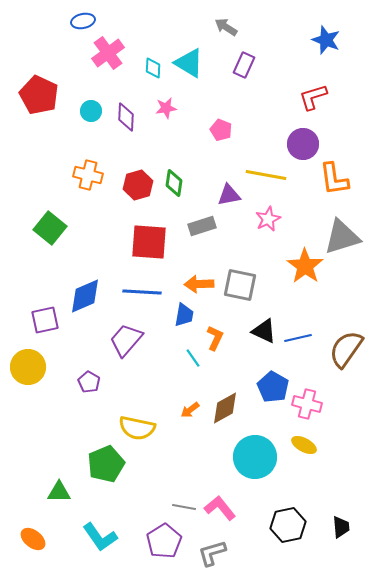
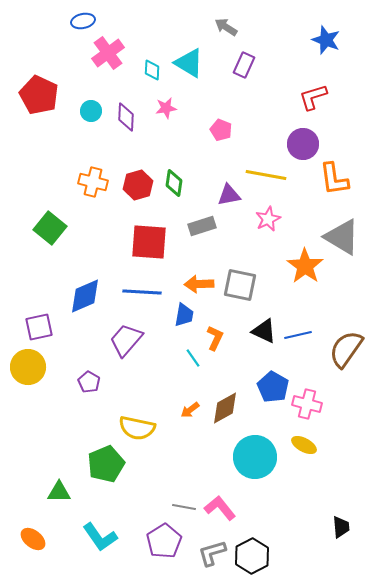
cyan diamond at (153, 68): moved 1 px left, 2 px down
orange cross at (88, 175): moved 5 px right, 7 px down
gray triangle at (342, 237): rotated 48 degrees clockwise
purple square at (45, 320): moved 6 px left, 7 px down
blue line at (298, 338): moved 3 px up
black hexagon at (288, 525): moved 36 px left, 31 px down; rotated 16 degrees counterclockwise
